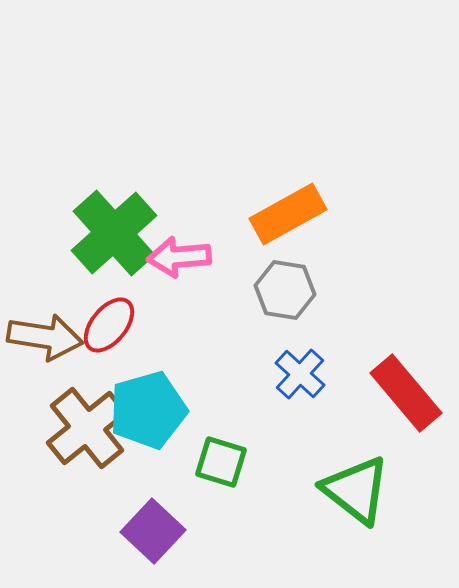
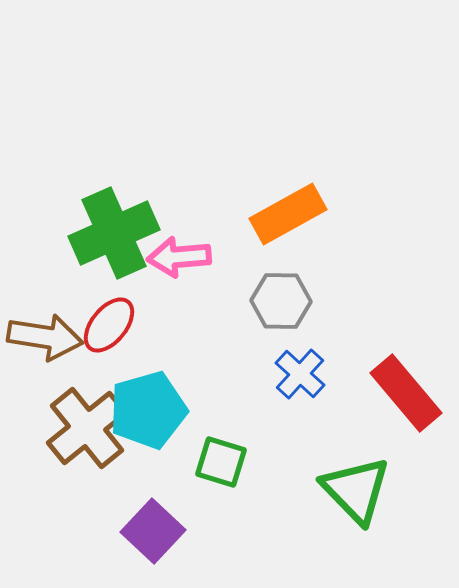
green cross: rotated 18 degrees clockwise
gray hexagon: moved 4 px left, 11 px down; rotated 8 degrees counterclockwise
green triangle: rotated 8 degrees clockwise
